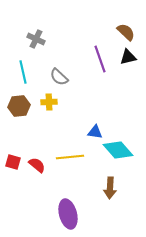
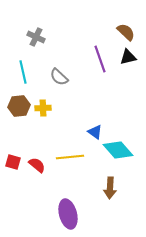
gray cross: moved 2 px up
yellow cross: moved 6 px left, 6 px down
blue triangle: rotated 28 degrees clockwise
